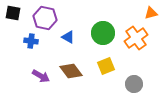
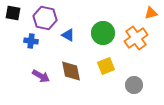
blue triangle: moved 2 px up
brown diamond: rotated 25 degrees clockwise
gray circle: moved 1 px down
